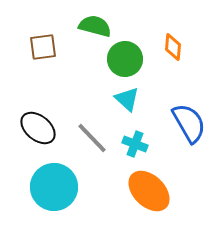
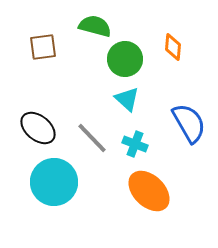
cyan circle: moved 5 px up
